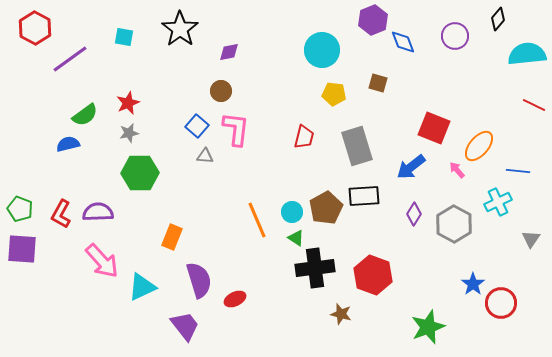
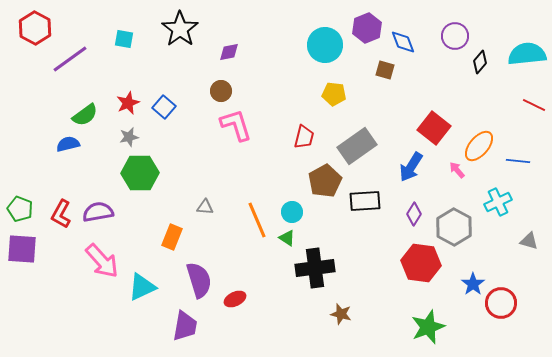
black diamond at (498, 19): moved 18 px left, 43 px down
purple hexagon at (373, 20): moved 6 px left, 8 px down
cyan square at (124, 37): moved 2 px down
cyan circle at (322, 50): moved 3 px right, 5 px up
brown square at (378, 83): moved 7 px right, 13 px up
blue square at (197, 126): moved 33 px left, 19 px up
red square at (434, 128): rotated 16 degrees clockwise
pink L-shape at (236, 129): moved 4 px up; rotated 24 degrees counterclockwise
gray star at (129, 133): moved 4 px down
gray rectangle at (357, 146): rotated 72 degrees clockwise
gray triangle at (205, 156): moved 51 px down
blue arrow at (411, 167): rotated 20 degrees counterclockwise
blue line at (518, 171): moved 10 px up
black rectangle at (364, 196): moved 1 px right, 5 px down
brown pentagon at (326, 208): moved 1 px left, 27 px up
purple semicircle at (98, 212): rotated 8 degrees counterclockwise
gray hexagon at (454, 224): moved 3 px down
green triangle at (296, 238): moved 9 px left
gray triangle at (531, 239): moved 2 px left, 2 px down; rotated 48 degrees counterclockwise
red hexagon at (373, 275): moved 48 px right, 12 px up; rotated 12 degrees counterclockwise
purple trapezoid at (185, 326): rotated 48 degrees clockwise
